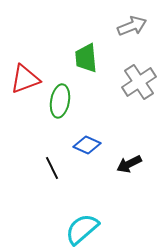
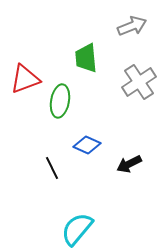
cyan semicircle: moved 5 px left; rotated 9 degrees counterclockwise
